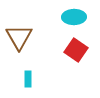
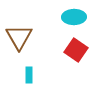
cyan rectangle: moved 1 px right, 4 px up
